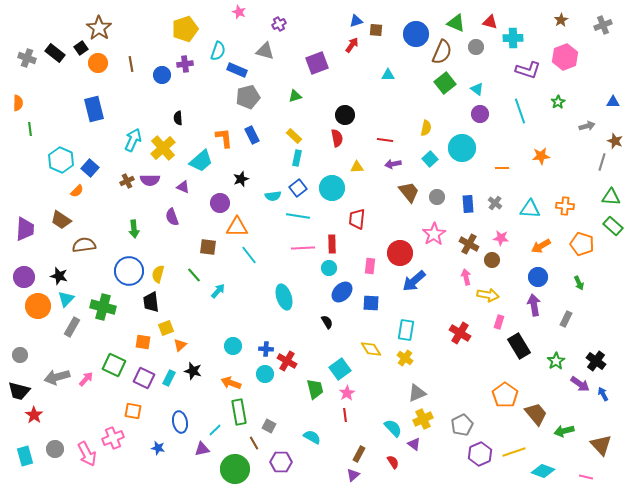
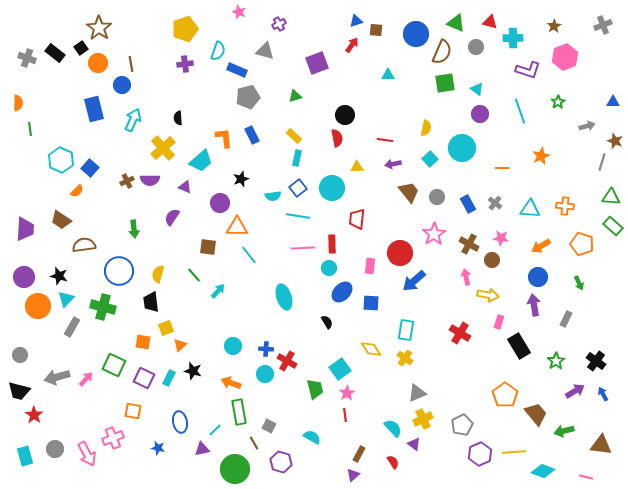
brown star at (561, 20): moved 7 px left, 6 px down
blue circle at (162, 75): moved 40 px left, 10 px down
green square at (445, 83): rotated 30 degrees clockwise
cyan arrow at (133, 140): moved 20 px up
orange star at (541, 156): rotated 18 degrees counterclockwise
purple triangle at (183, 187): moved 2 px right
blue rectangle at (468, 204): rotated 24 degrees counterclockwise
purple semicircle at (172, 217): rotated 54 degrees clockwise
blue circle at (129, 271): moved 10 px left
purple arrow at (580, 384): moved 5 px left, 7 px down; rotated 66 degrees counterclockwise
brown triangle at (601, 445): rotated 40 degrees counterclockwise
yellow line at (514, 452): rotated 15 degrees clockwise
purple hexagon at (281, 462): rotated 15 degrees clockwise
